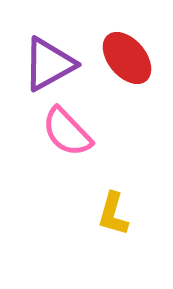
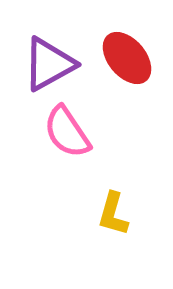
pink semicircle: rotated 10 degrees clockwise
